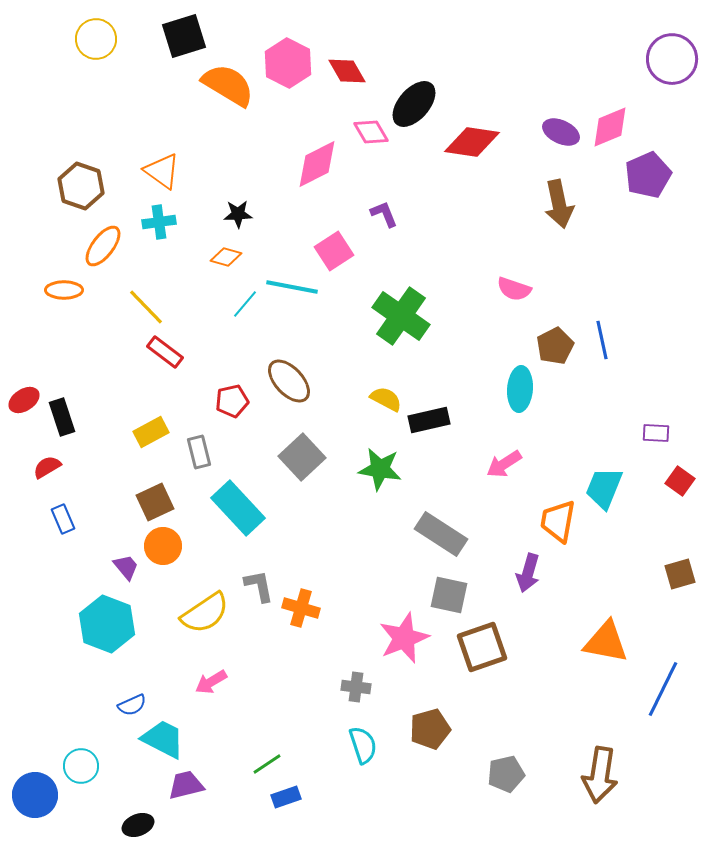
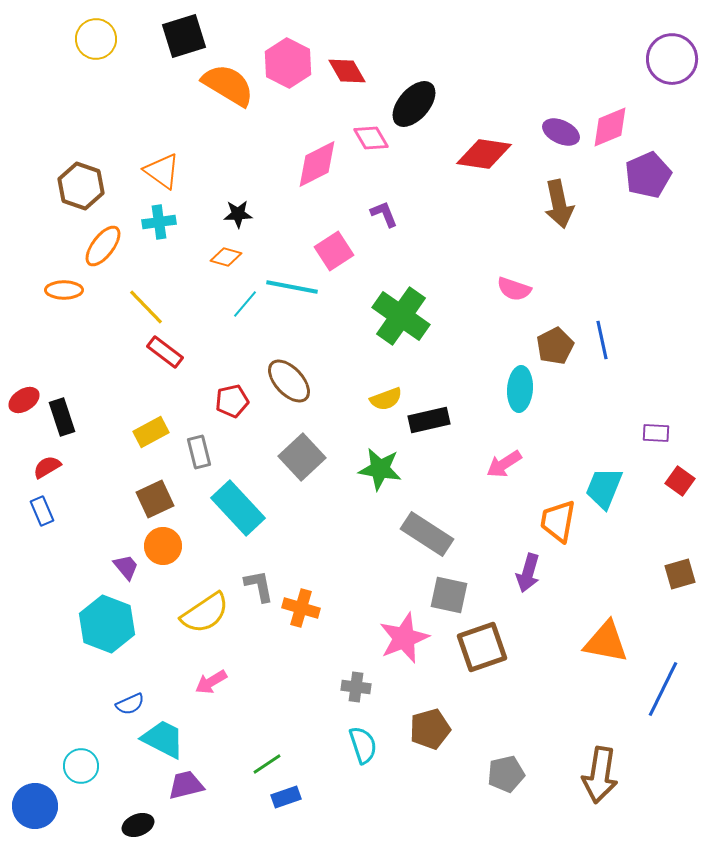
pink diamond at (371, 132): moved 6 px down
red diamond at (472, 142): moved 12 px right, 12 px down
yellow semicircle at (386, 399): rotated 132 degrees clockwise
brown square at (155, 502): moved 3 px up
blue rectangle at (63, 519): moved 21 px left, 8 px up
gray rectangle at (441, 534): moved 14 px left
blue semicircle at (132, 705): moved 2 px left, 1 px up
blue circle at (35, 795): moved 11 px down
